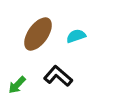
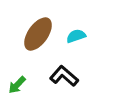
black L-shape: moved 6 px right
